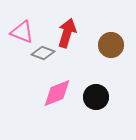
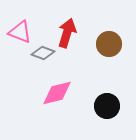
pink triangle: moved 2 px left
brown circle: moved 2 px left, 1 px up
pink diamond: rotated 8 degrees clockwise
black circle: moved 11 px right, 9 px down
